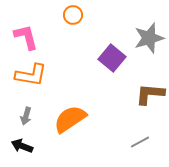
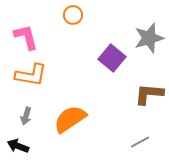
brown L-shape: moved 1 px left
black arrow: moved 4 px left
